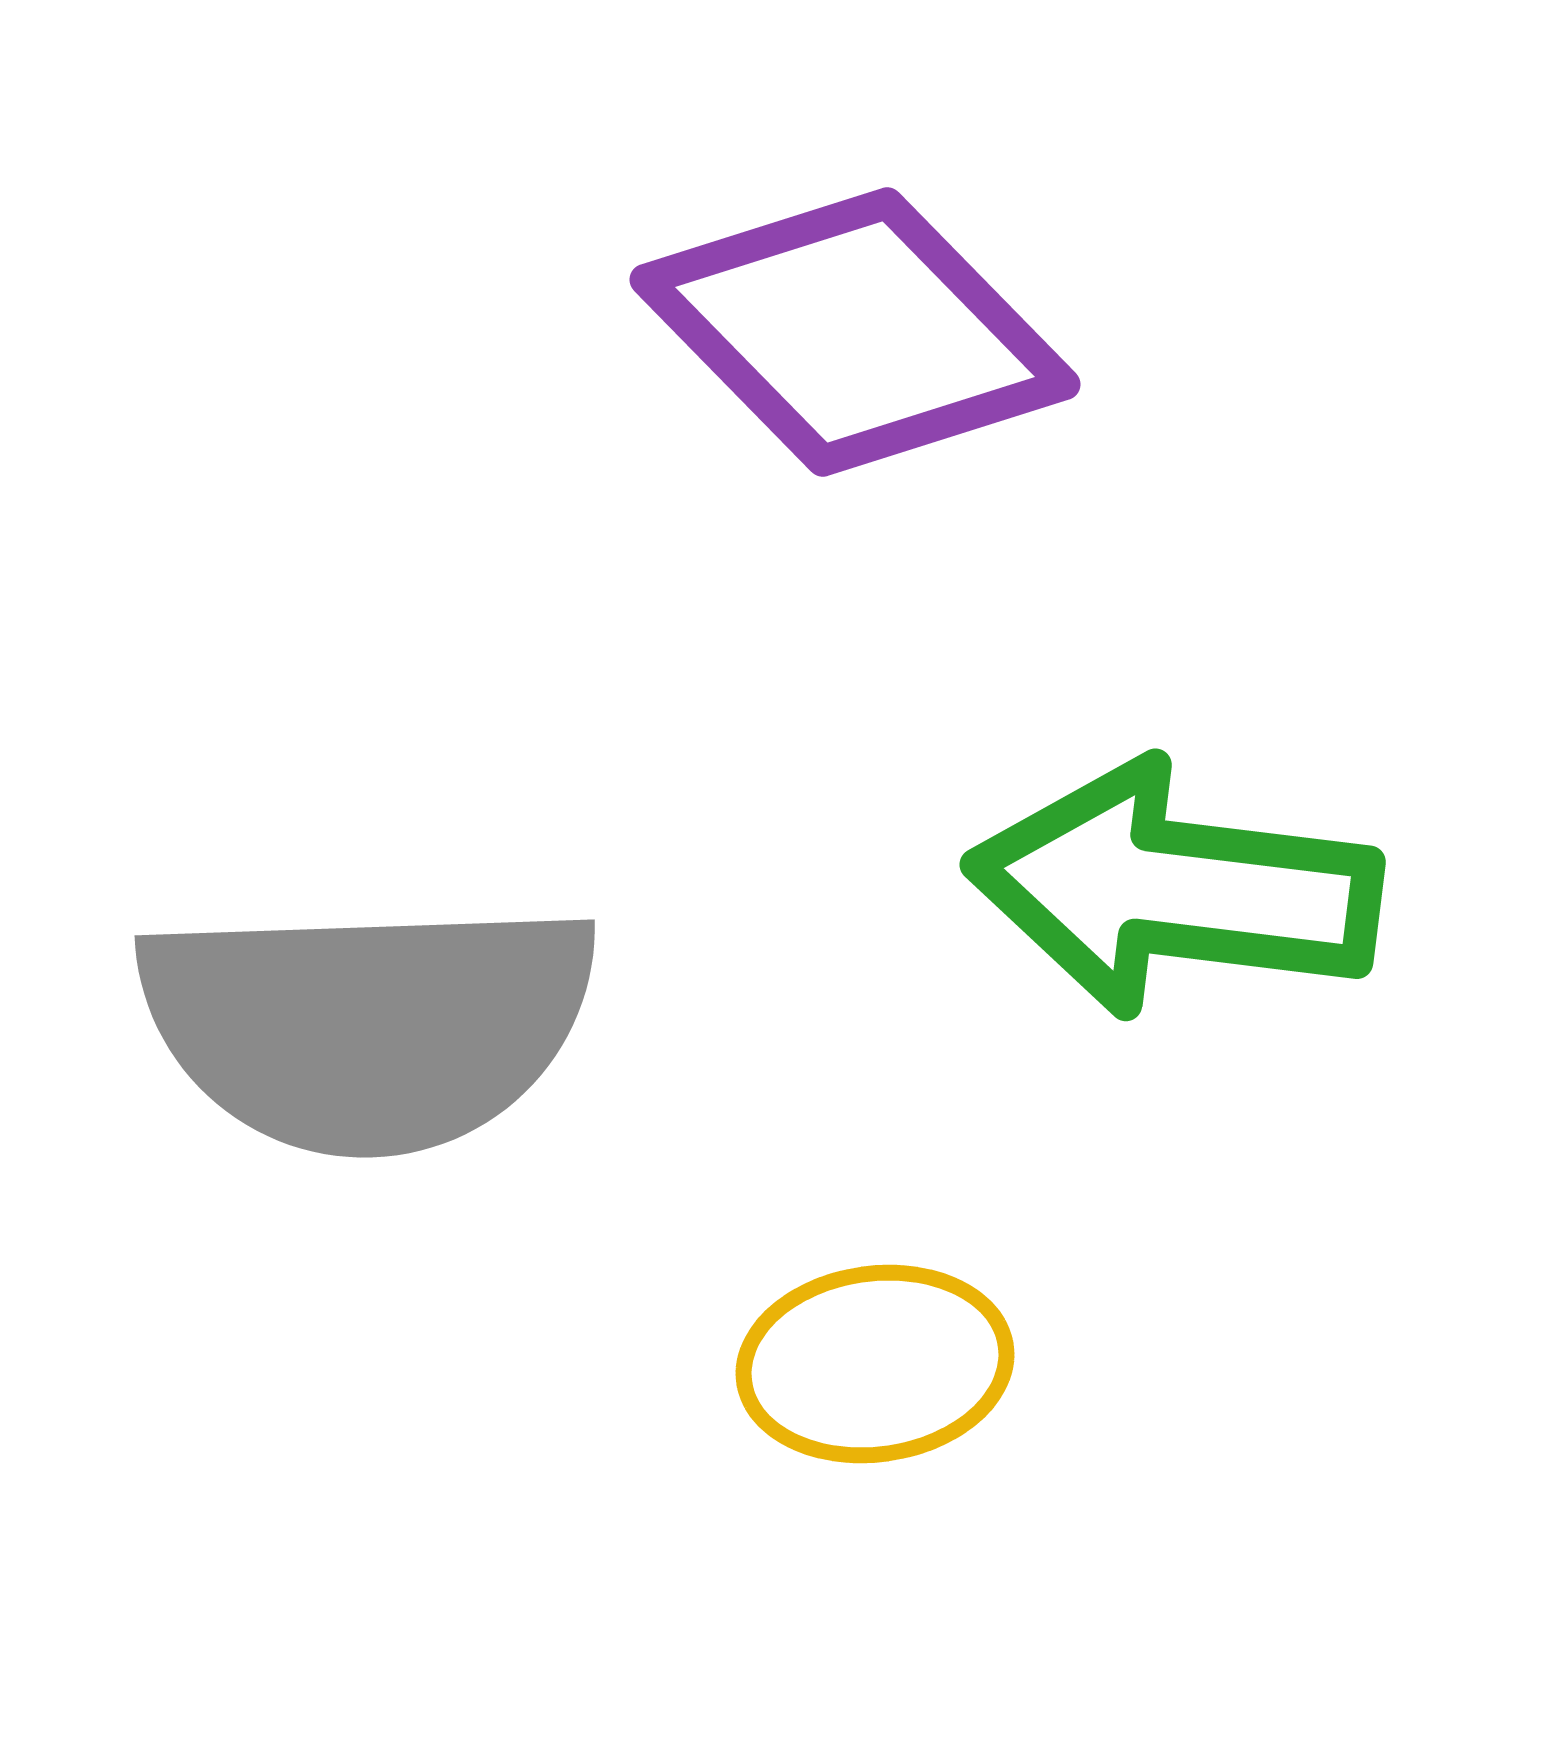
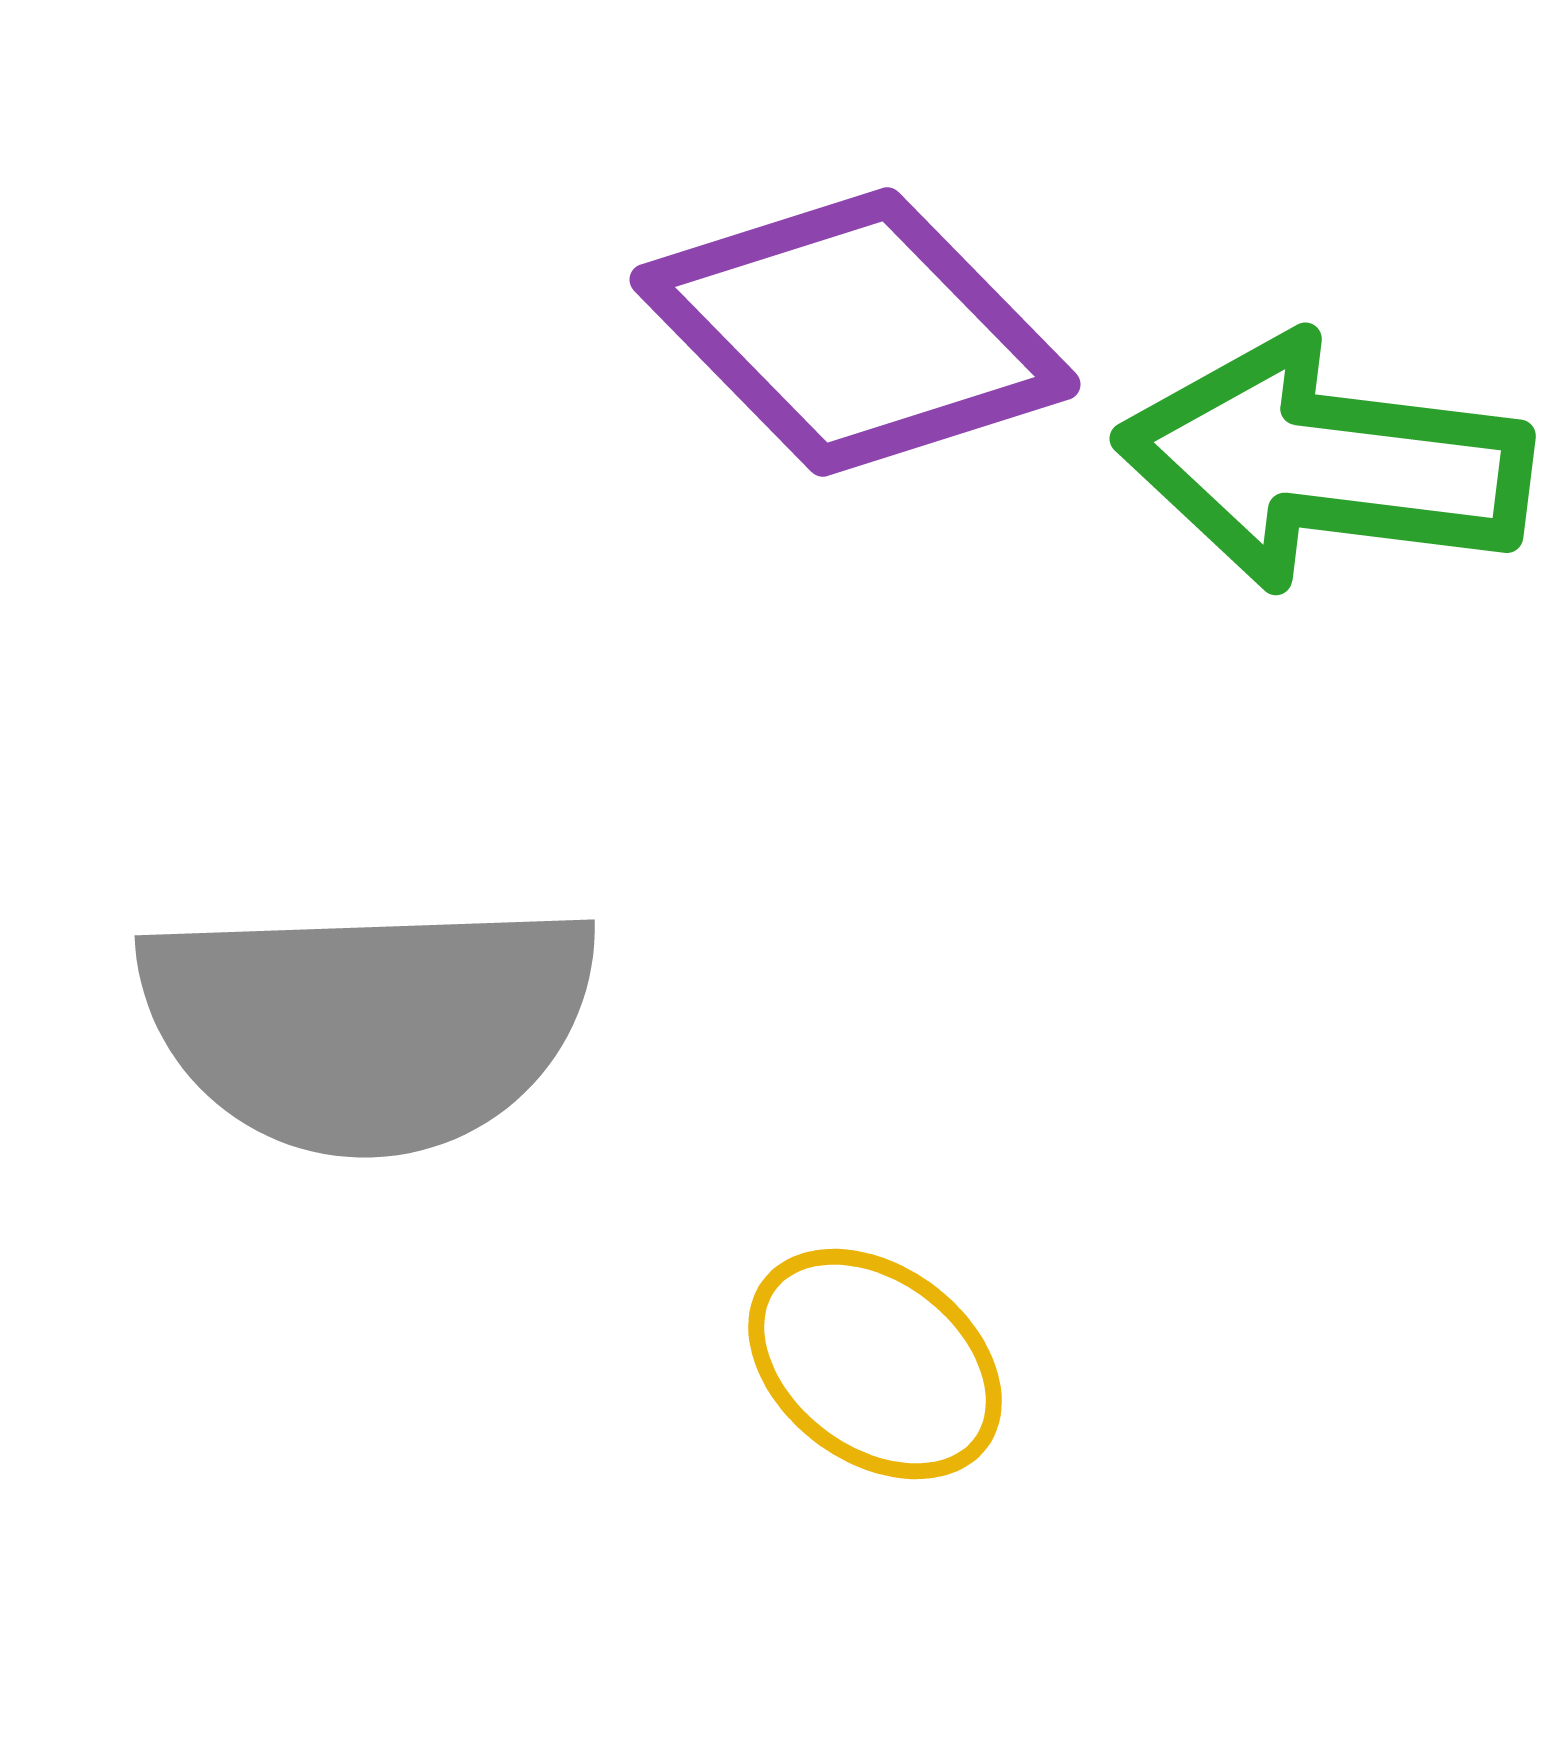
green arrow: moved 150 px right, 426 px up
yellow ellipse: rotated 45 degrees clockwise
